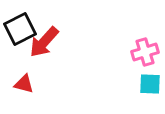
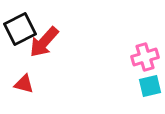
pink cross: moved 5 px down
cyan square: moved 2 px down; rotated 15 degrees counterclockwise
